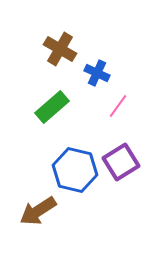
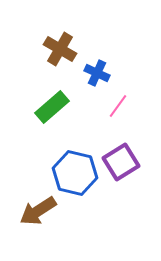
blue hexagon: moved 3 px down
